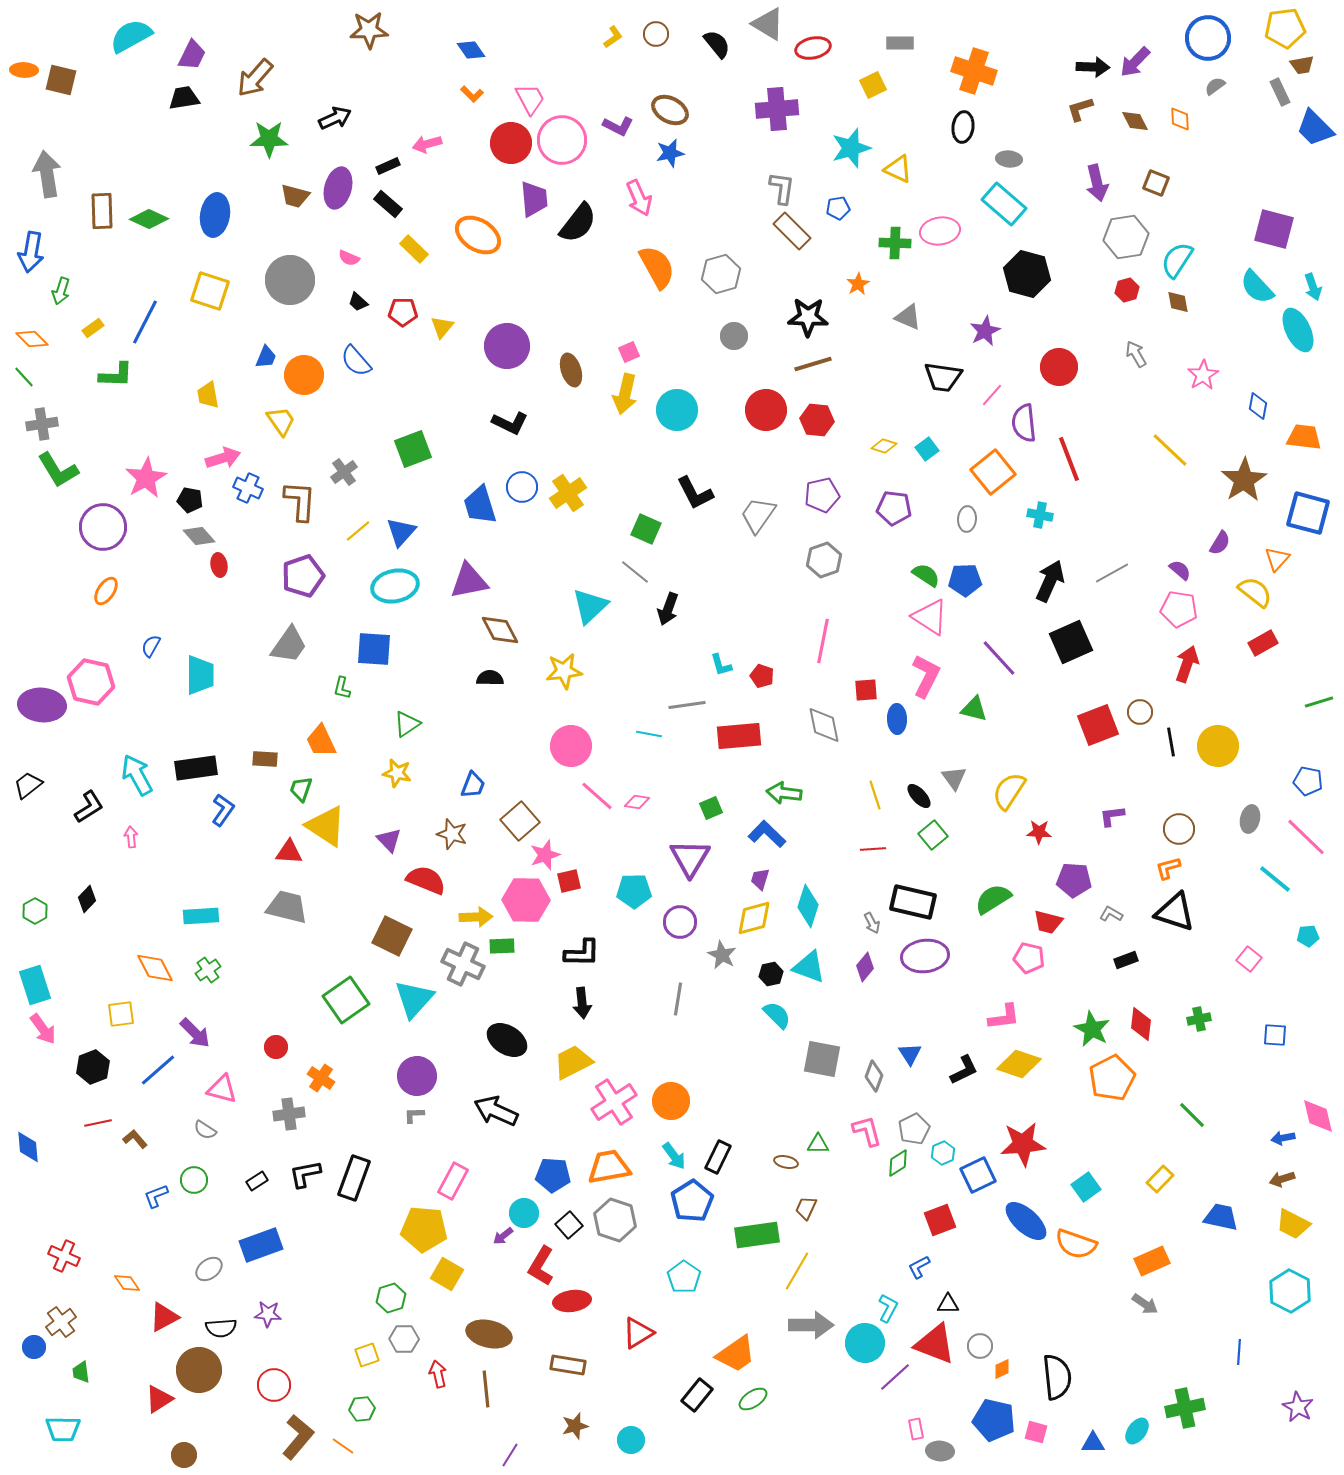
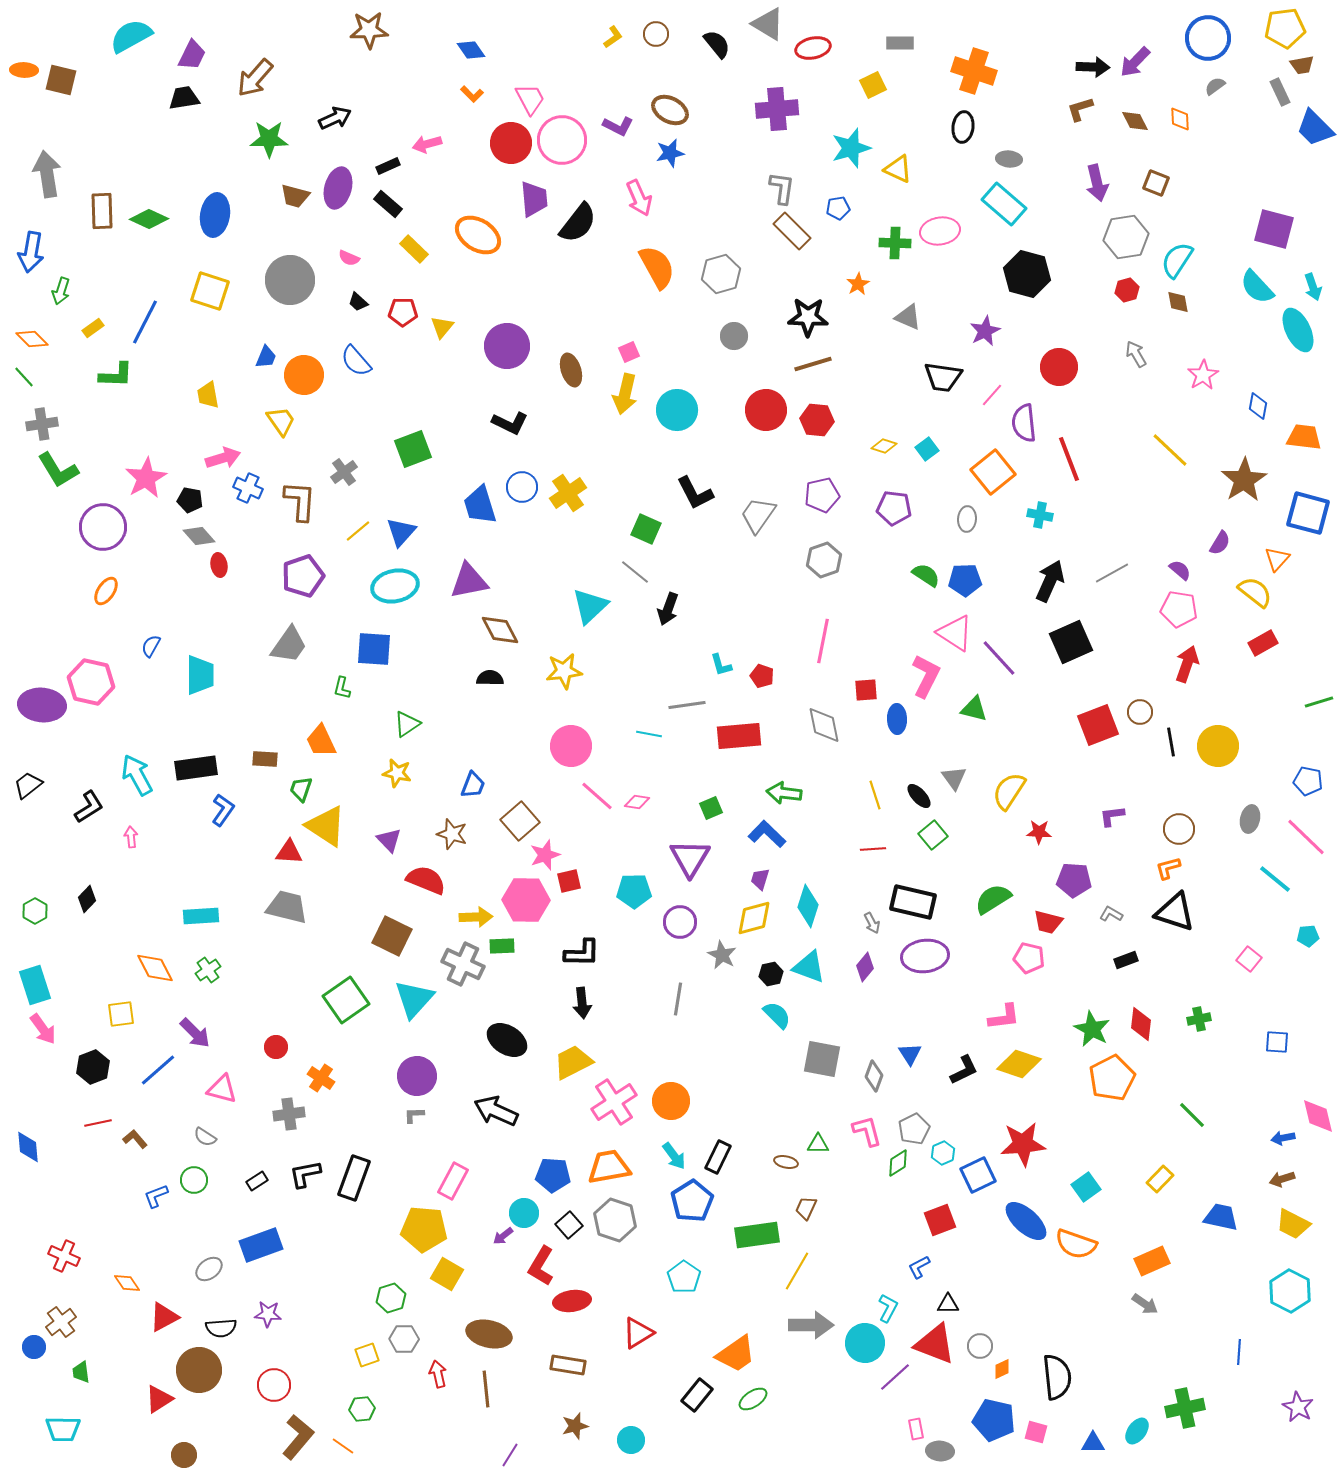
pink triangle at (930, 617): moved 25 px right, 16 px down
blue square at (1275, 1035): moved 2 px right, 7 px down
gray semicircle at (205, 1130): moved 7 px down
